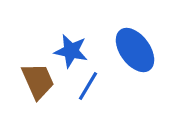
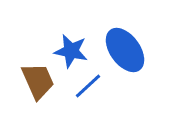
blue ellipse: moved 10 px left
blue line: rotated 16 degrees clockwise
